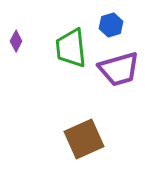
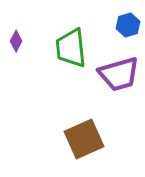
blue hexagon: moved 17 px right
purple trapezoid: moved 5 px down
